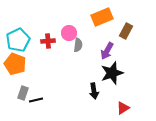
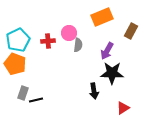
brown rectangle: moved 5 px right
black star: rotated 20 degrees clockwise
